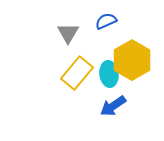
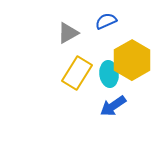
gray triangle: rotated 30 degrees clockwise
yellow rectangle: rotated 8 degrees counterclockwise
